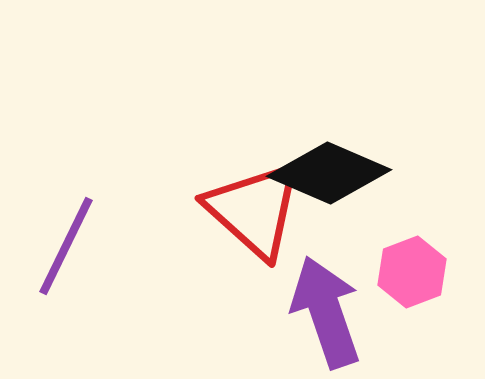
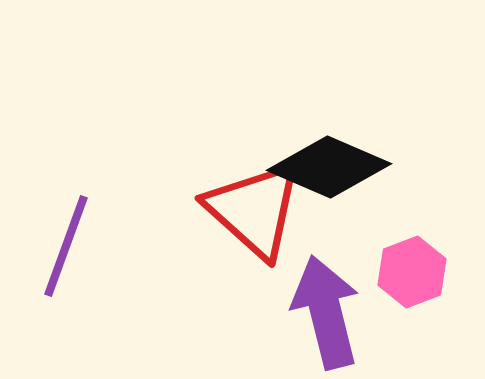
black diamond: moved 6 px up
purple line: rotated 6 degrees counterclockwise
purple arrow: rotated 5 degrees clockwise
